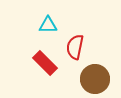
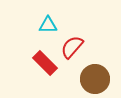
red semicircle: moved 3 px left; rotated 30 degrees clockwise
